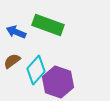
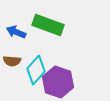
brown semicircle: rotated 138 degrees counterclockwise
